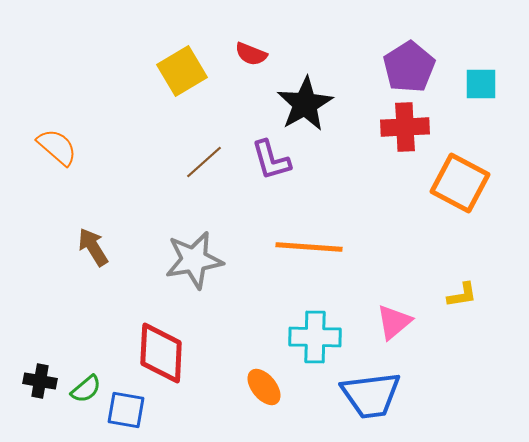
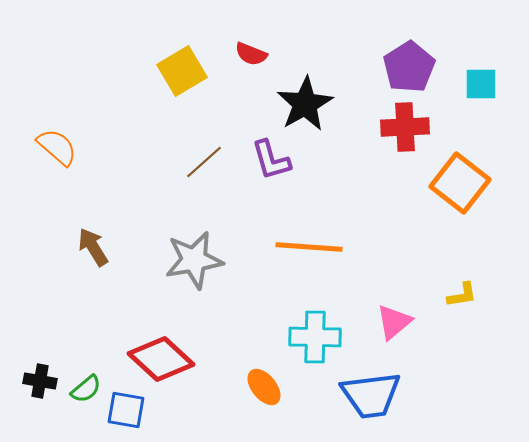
orange square: rotated 10 degrees clockwise
red diamond: moved 6 px down; rotated 50 degrees counterclockwise
